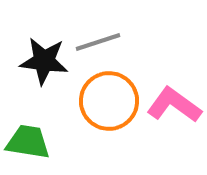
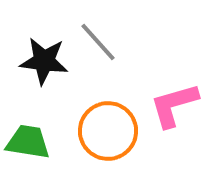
gray line: rotated 66 degrees clockwise
orange circle: moved 1 px left, 30 px down
pink L-shape: rotated 52 degrees counterclockwise
